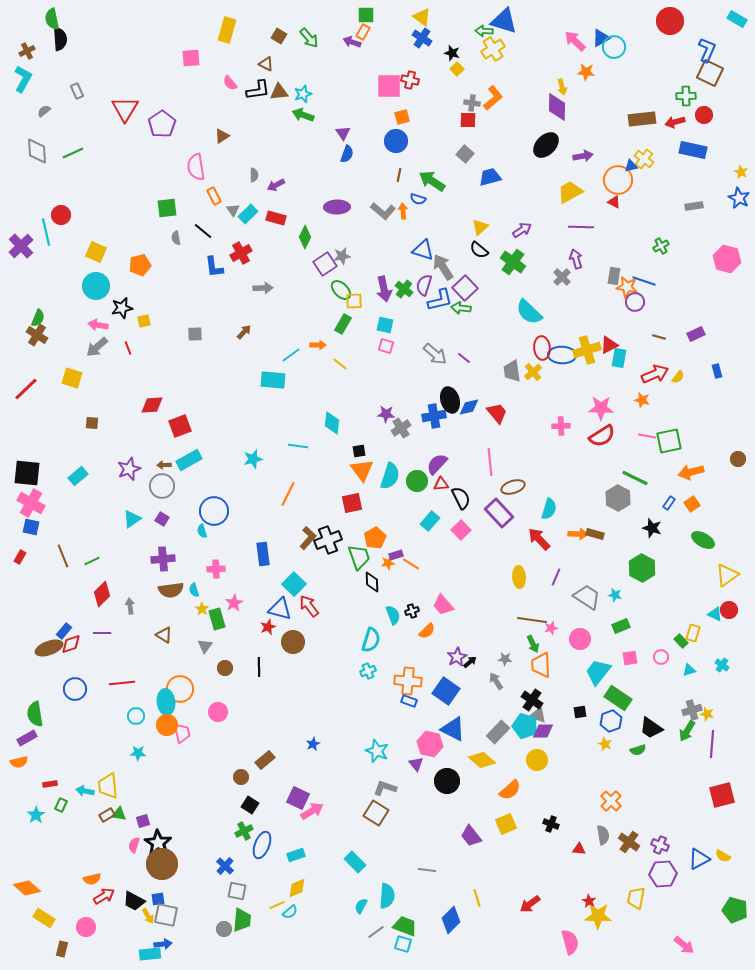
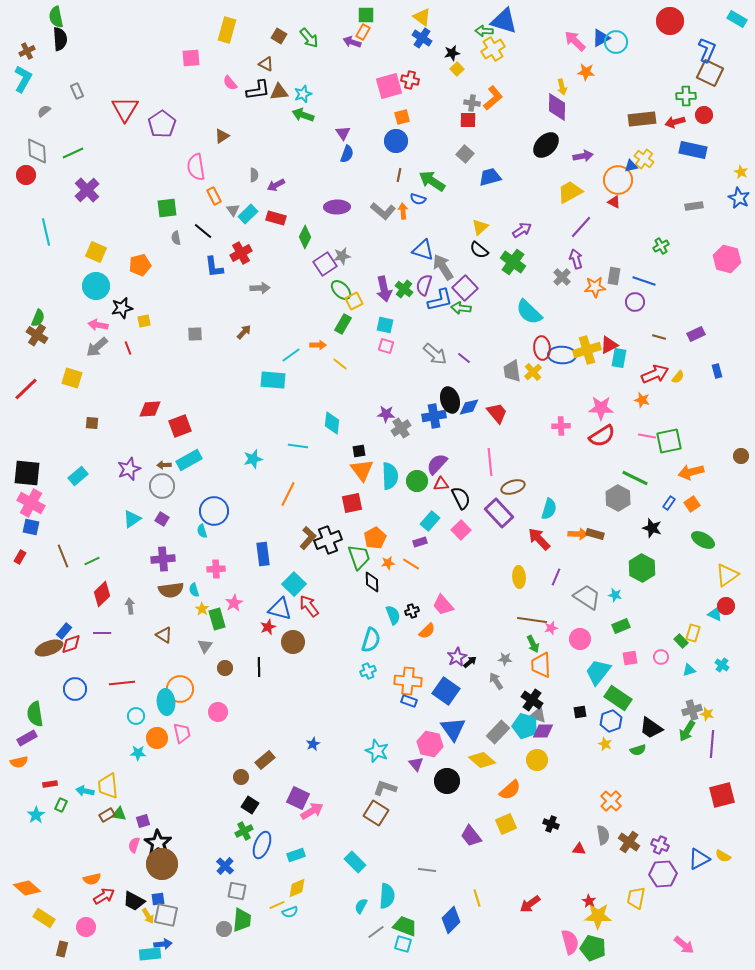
green semicircle at (52, 19): moved 4 px right, 2 px up
cyan circle at (614, 47): moved 2 px right, 5 px up
black star at (452, 53): rotated 28 degrees counterclockwise
pink square at (389, 86): rotated 16 degrees counterclockwise
red circle at (61, 215): moved 35 px left, 40 px up
purple line at (581, 227): rotated 50 degrees counterclockwise
purple cross at (21, 246): moved 66 px right, 56 px up
orange star at (627, 287): moved 32 px left; rotated 15 degrees counterclockwise
gray arrow at (263, 288): moved 3 px left
yellow square at (354, 301): rotated 24 degrees counterclockwise
red diamond at (152, 405): moved 2 px left, 4 px down
brown circle at (738, 459): moved 3 px right, 3 px up
cyan semicircle at (390, 476): rotated 20 degrees counterclockwise
purple rectangle at (396, 555): moved 24 px right, 13 px up
red circle at (729, 610): moved 3 px left, 4 px up
orange circle at (167, 725): moved 10 px left, 13 px down
blue triangle at (453, 729): rotated 28 degrees clockwise
green pentagon at (735, 910): moved 142 px left, 38 px down
cyan semicircle at (290, 912): rotated 21 degrees clockwise
